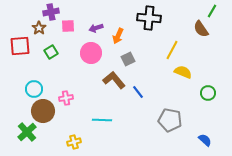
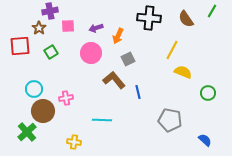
purple cross: moved 1 px left, 1 px up
brown semicircle: moved 15 px left, 10 px up
blue line: rotated 24 degrees clockwise
yellow cross: rotated 24 degrees clockwise
